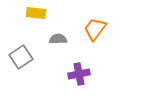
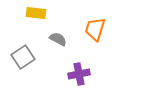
orange trapezoid: rotated 20 degrees counterclockwise
gray semicircle: rotated 30 degrees clockwise
gray square: moved 2 px right
